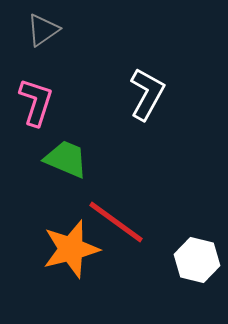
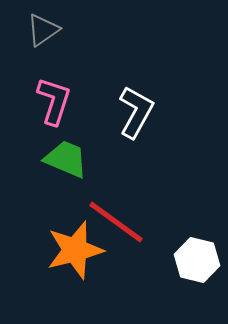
white L-shape: moved 11 px left, 18 px down
pink L-shape: moved 18 px right, 1 px up
orange star: moved 4 px right, 1 px down
